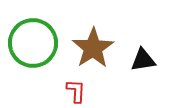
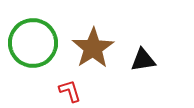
red L-shape: moved 6 px left; rotated 20 degrees counterclockwise
